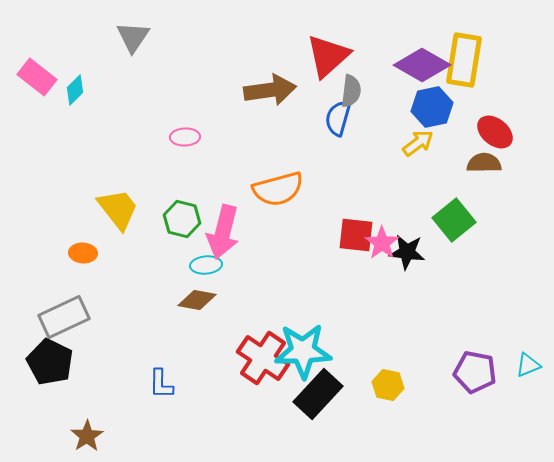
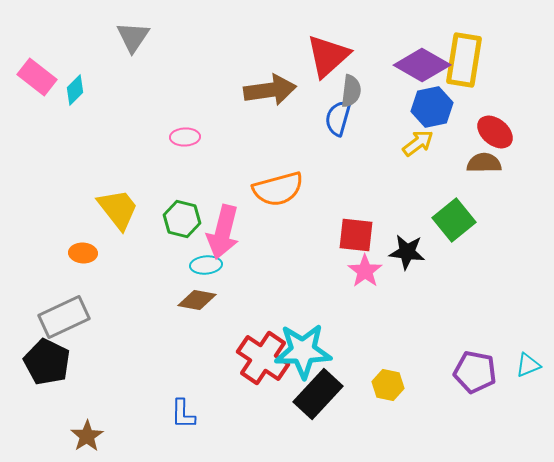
pink star: moved 17 px left, 28 px down
black pentagon: moved 3 px left
blue L-shape: moved 22 px right, 30 px down
